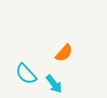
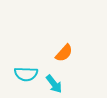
cyan semicircle: rotated 45 degrees counterclockwise
